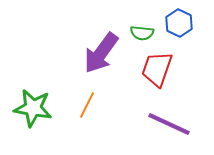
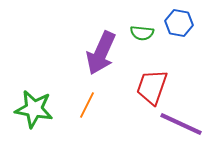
blue hexagon: rotated 16 degrees counterclockwise
purple arrow: rotated 12 degrees counterclockwise
red trapezoid: moved 5 px left, 18 px down
green star: moved 1 px right, 1 px down
purple line: moved 12 px right
